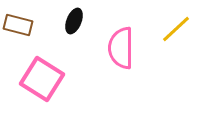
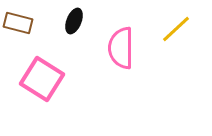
brown rectangle: moved 2 px up
